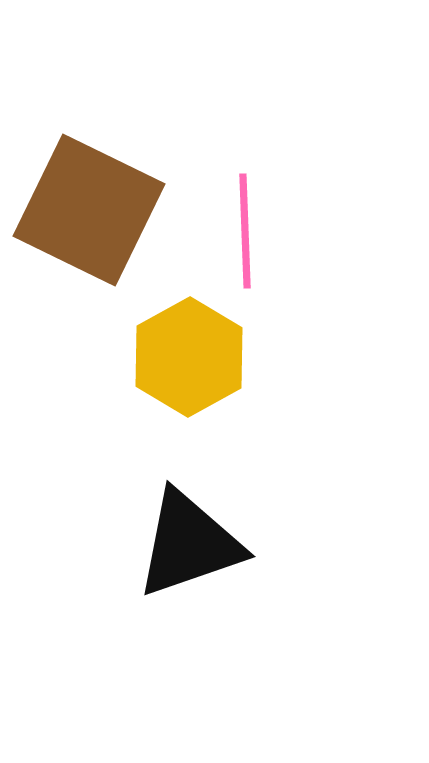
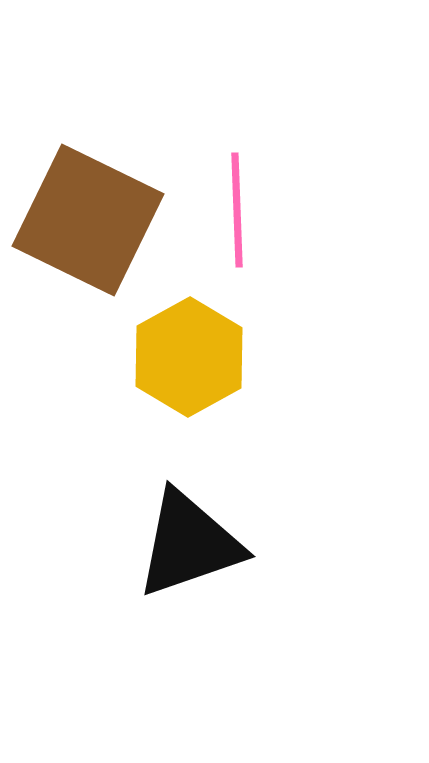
brown square: moved 1 px left, 10 px down
pink line: moved 8 px left, 21 px up
